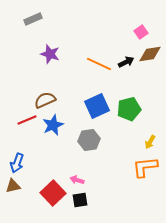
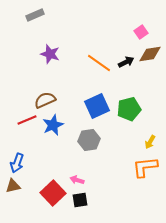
gray rectangle: moved 2 px right, 4 px up
orange line: moved 1 px up; rotated 10 degrees clockwise
